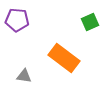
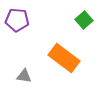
green square: moved 6 px left, 2 px up; rotated 18 degrees counterclockwise
